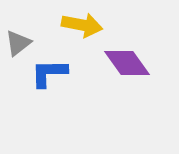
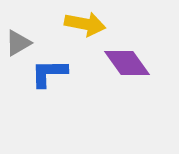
yellow arrow: moved 3 px right, 1 px up
gray triangle: rotated 8 degrees clockwise
